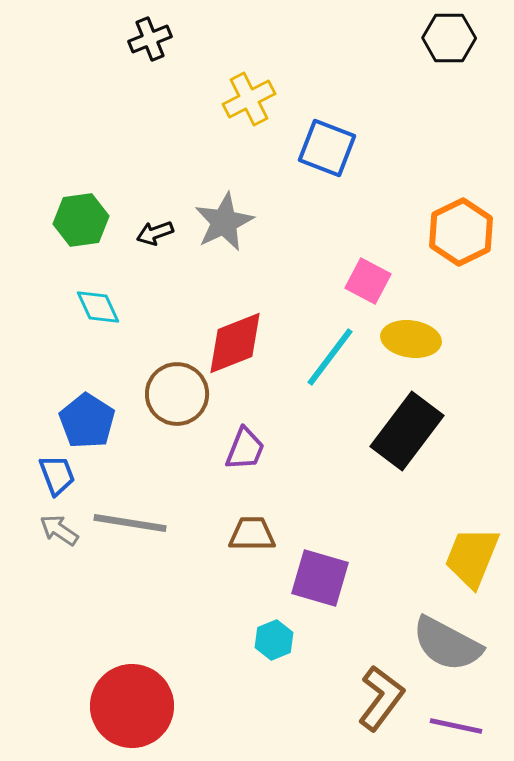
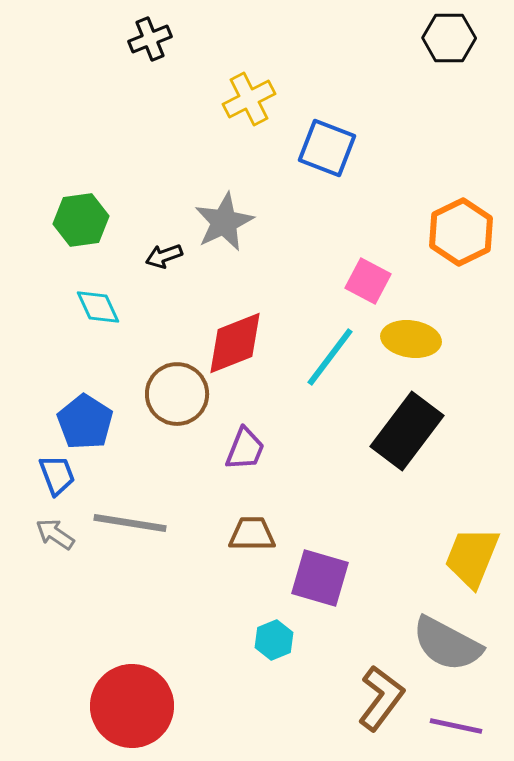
black arrow: moved 9 px right, 23 px down
blue pentagon: moved 2 px left, 1 px down
gray arrow: moved 4 px left, 4 px down
